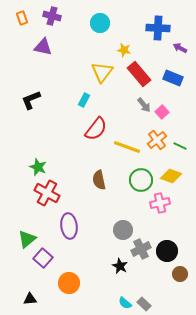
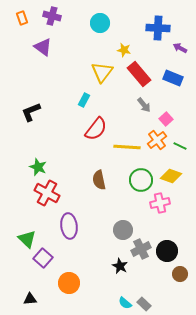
purple triangle: rotated 24 degrees clockwise
black L-shape: moved 12 px down
pink square: moved 4 px right, 7 px down
yellow line: rotated 16 degrees counterclockwise
green triangle: rotated 36 degrees counterclockwise
